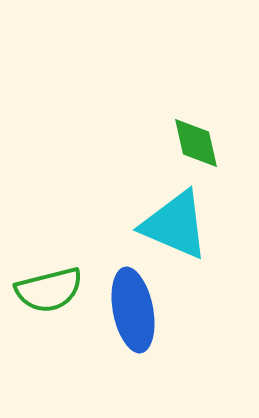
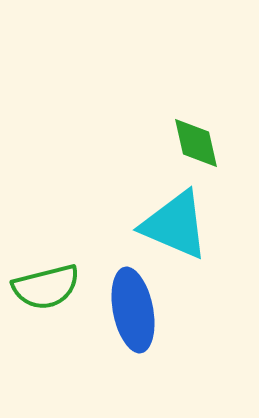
green semicircle: moved 3 px left, 3 px up
